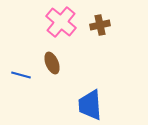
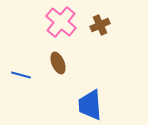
brown cross: rotated 12 degrees counterclockwise
brown ellipse: moved 6 px right
